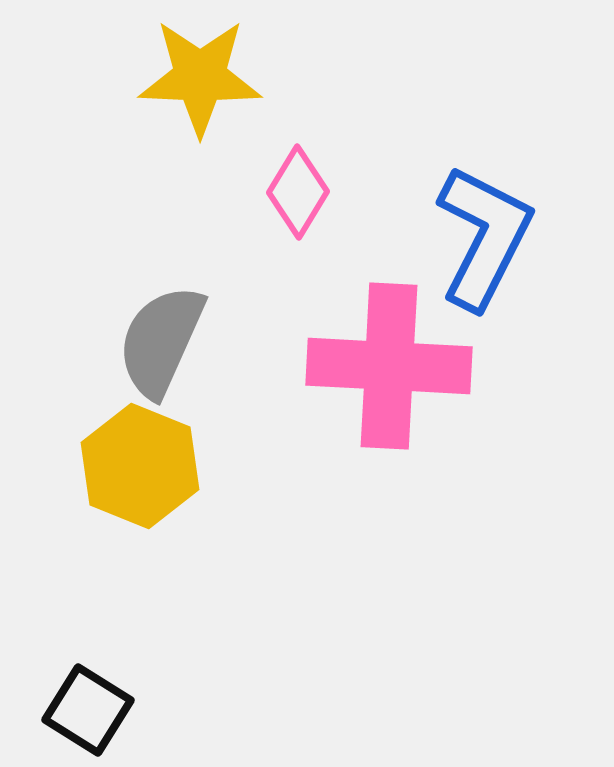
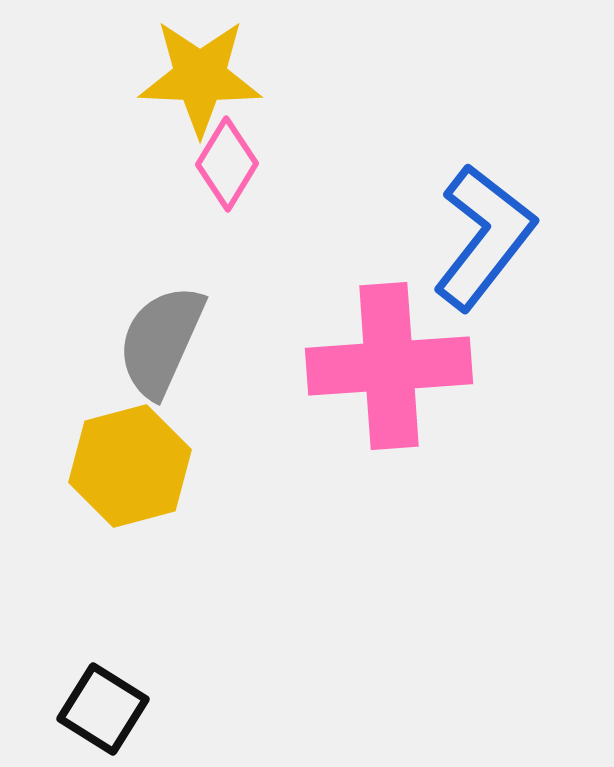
pink diamond: moved 71 px left, 28 px up
blue L-shape: rotated 11 degrees clockwise
pink cross: rotated 7 degrees counterclockwise
yellow hexagon: moved 10 px left; rotated 23 degrees clockwise
black square: moved 15 px right, 1 px up
